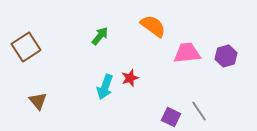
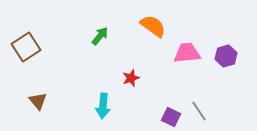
red star: moved 1 px right
cyan arrow: moved 2 px left, 19 px down; rotated 15 degrees counterclockwise
